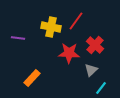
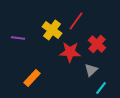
yellow cross: moved 1 px right, 3 px down; rotated 24 degrees clockwise
red cross: moved 2 px right, 1 px up
red star: moved 1 px right, 1 px up
